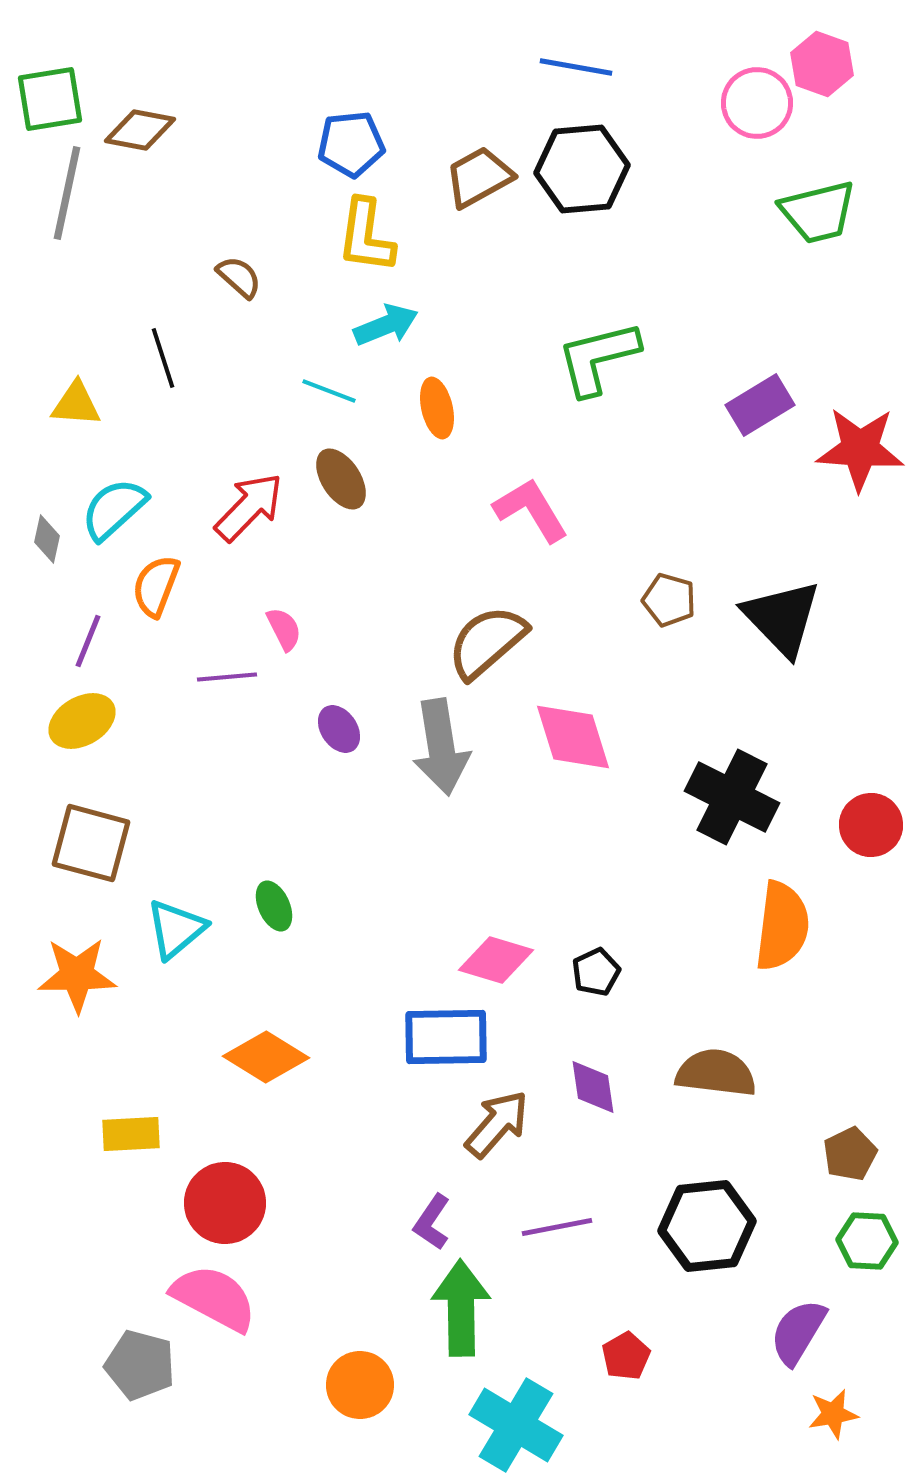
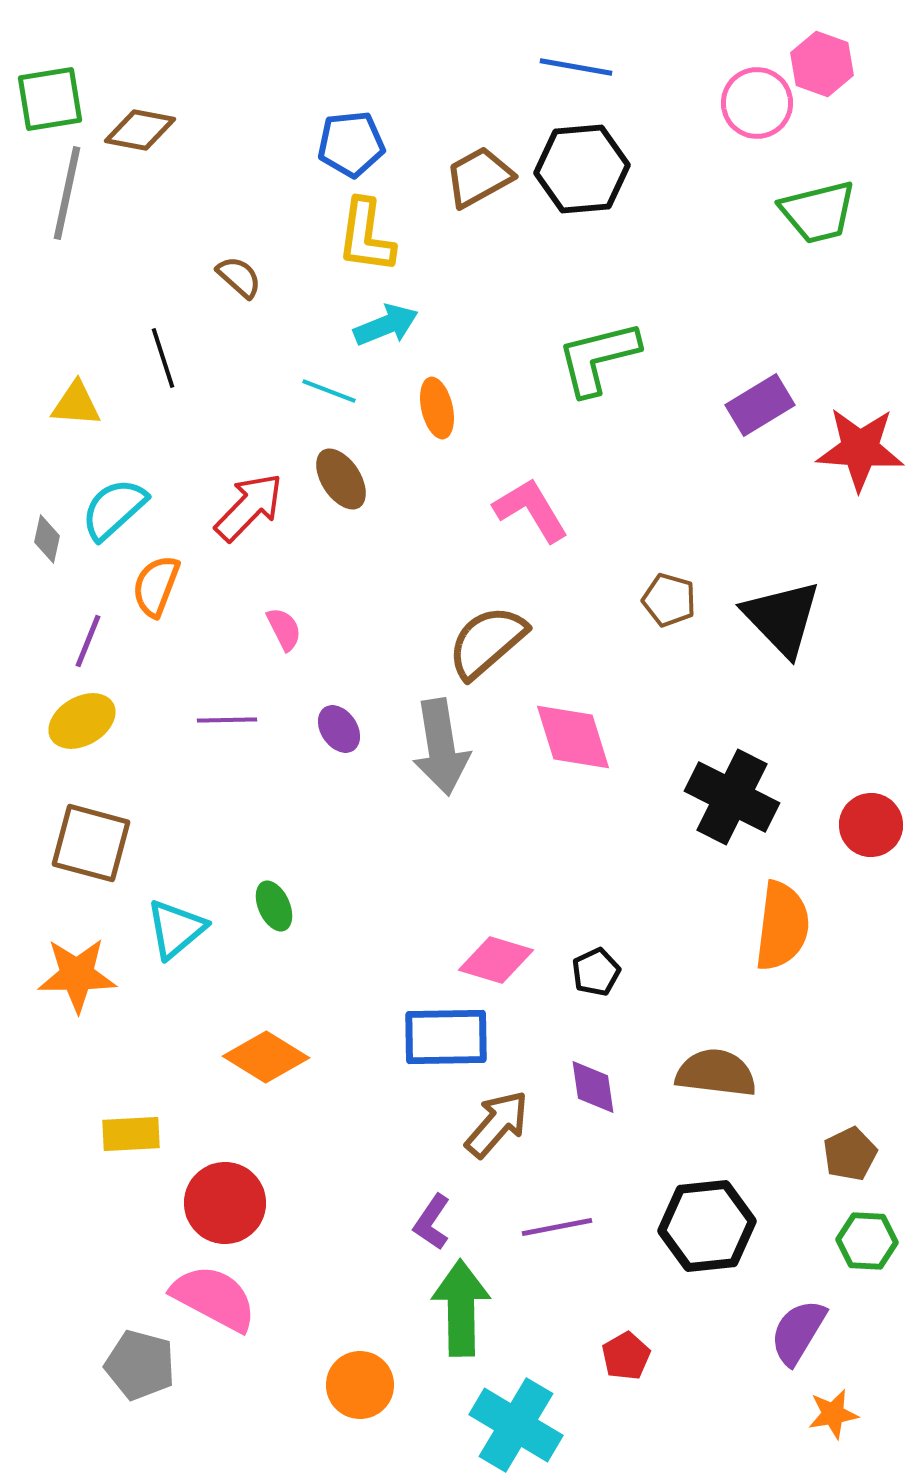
purple line at (227, 677): moved 43 px down; rotated 4 degrees clockwise
